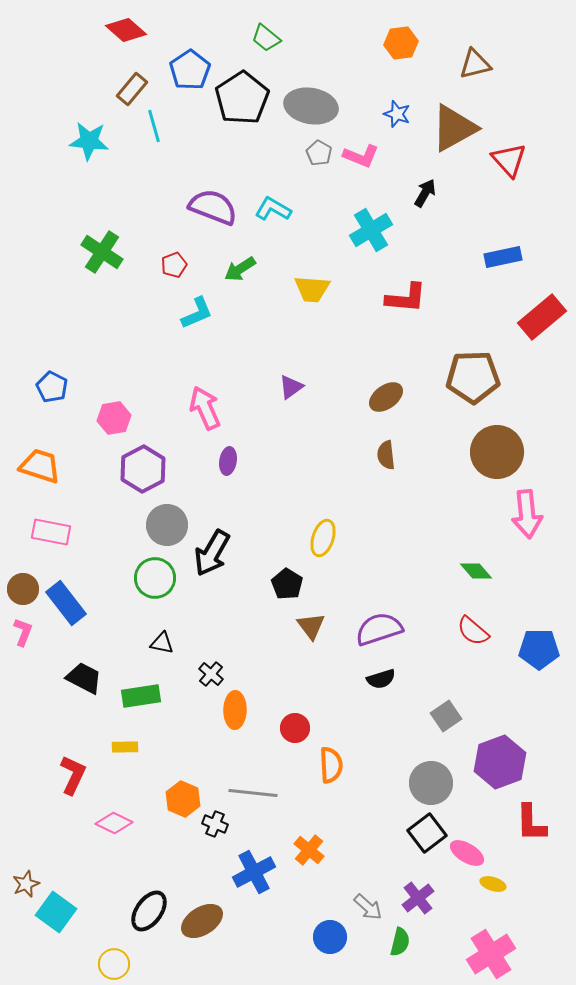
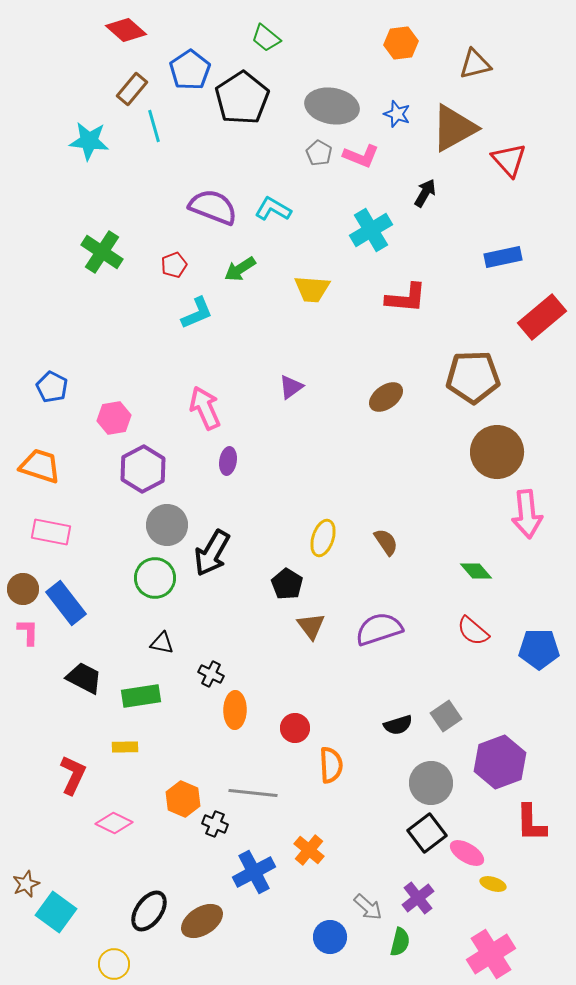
gray ellipse at (311, 106): moved 21 px right
brown semicircle at (386, 455): moved 87 px down; rotated 152 degrees clockwise
pink L-shape at (23, 632): moved 5 px right; rotated 20 degrees counterclockwise
black cross at (211, 674): rotated 15 degrees counterclockwise
black semicircle at (381, 679): moved 17 px right, 46 px down
